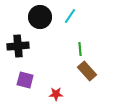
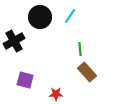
black cross: moved 4 px left, 5 px up; rotated 25 degrees counterclockwise
brown rectangle: moved 1 px down
